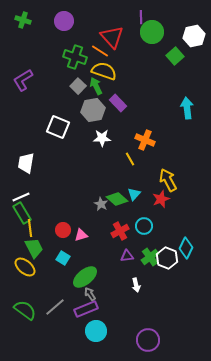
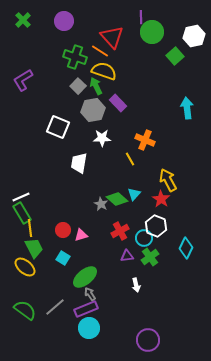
green cross at (23, 20): rotated 28 degrees clockwise
white trapezoid at (26, 163): moved 53 px right
red star at (161, 199): rotated 18 degrees counterclockwise
cyan circle at (144, 226): moved 12 px down
white hexagon at (167, 258): moved 11 px left, 32 px up
cyan circle at (96, 331): moved 7 px left, 3 px up
